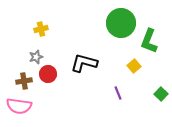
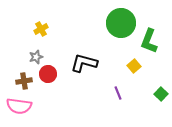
yellow cross: rotated 16 degrees counterclockwise
